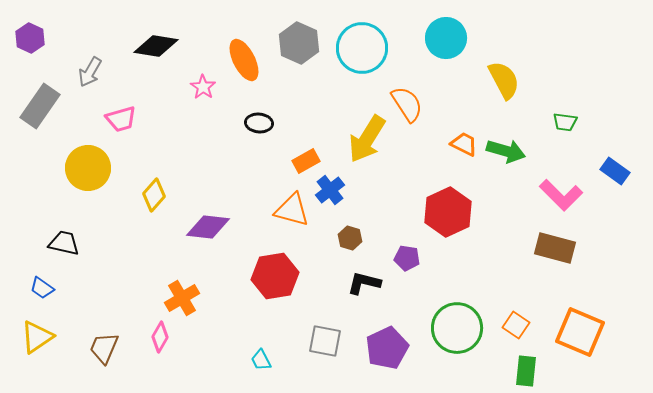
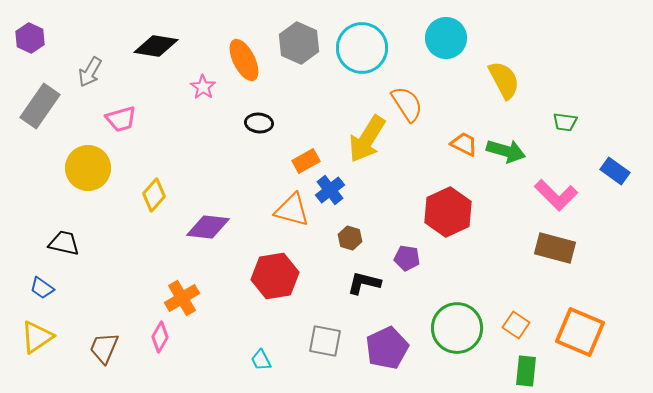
pink L-shape at (561, 195): moved 5 px left
